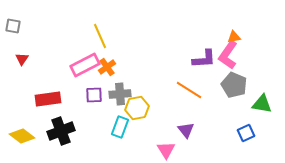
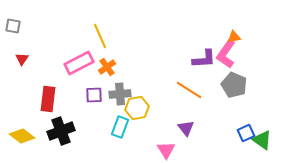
pink L-shape: moved 2 px left, 1 px up
pink rectangle: moved 6 px left, 2 px up
red rectangle: rotated 75 degrees counterclockwise
green triangle: moved 36 px down; rotated 25 degrees clockwise
purple triangle: moved 2 px up
